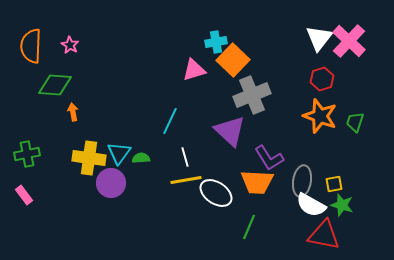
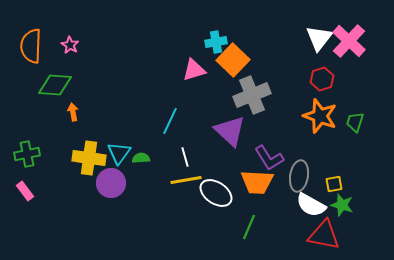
gray ellipse: moved 3 px left, 5 px up
pink rectangle: moved 1 px right, 4 px up
